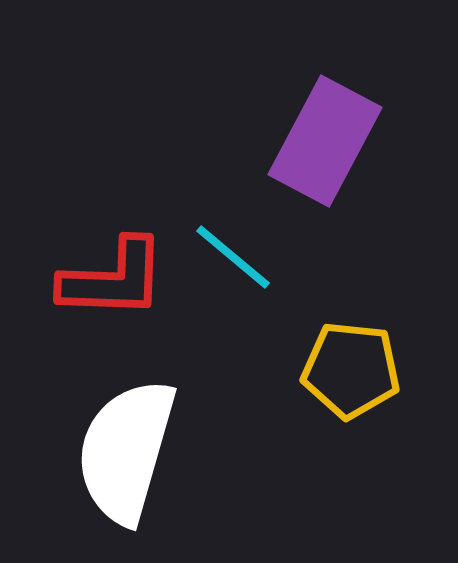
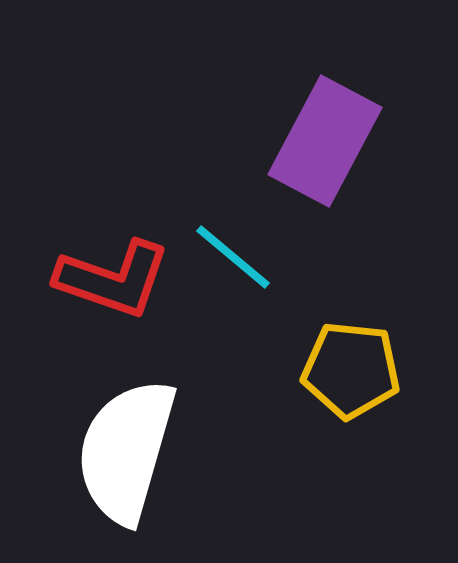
red L-shape: rotated 17 degrees clockwise
